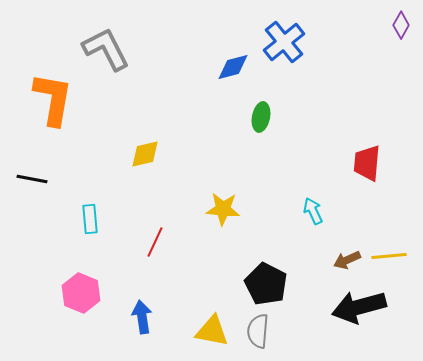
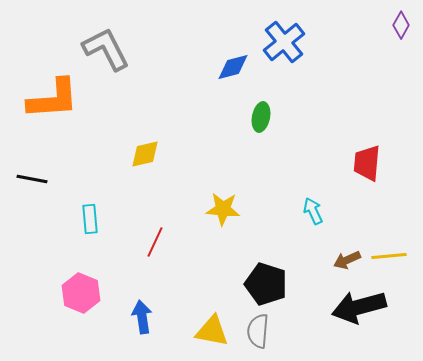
orange L-shape: rotated 76 degrees clockwise
black pentagon: rotated 9 degrees counterclockwise
